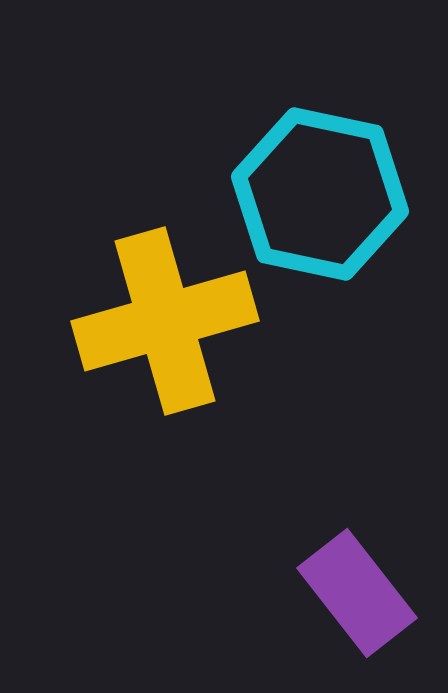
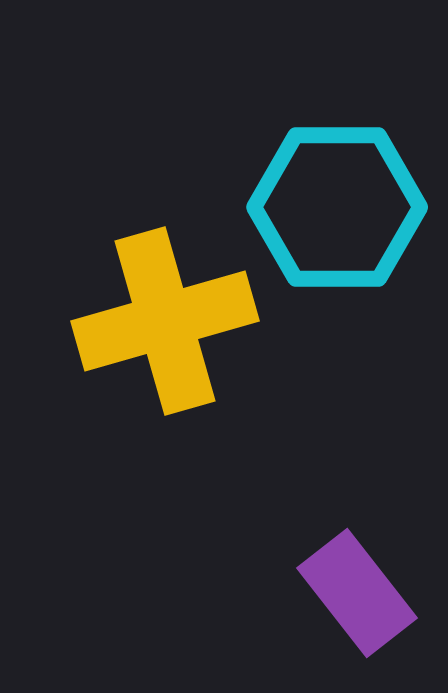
cyan hexagon: moved 17 px right, 13 px down; rotated 12 degrees counterclockwise
